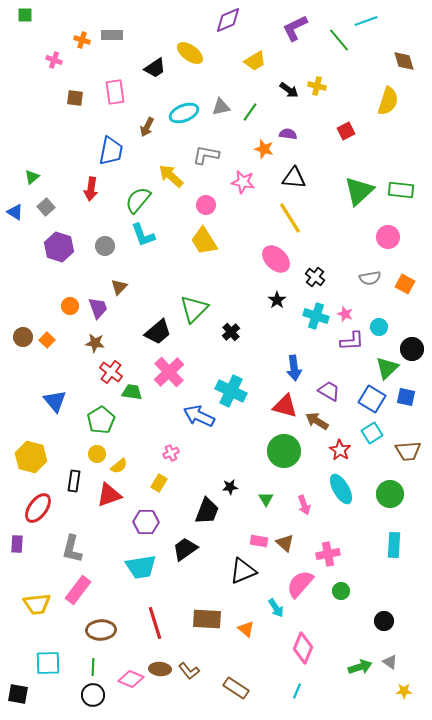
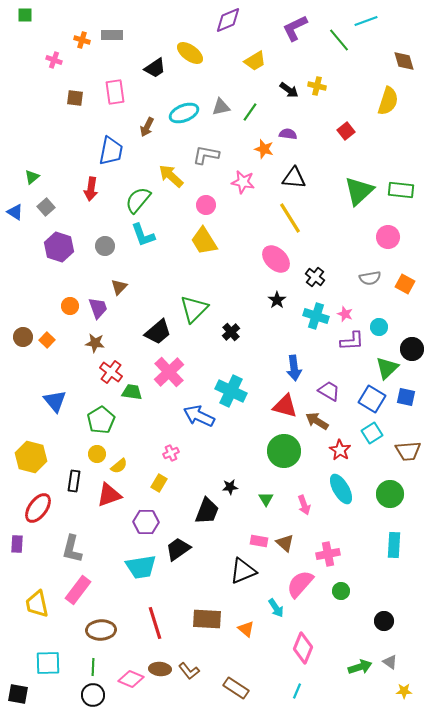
red square at (346, 131): rotated 12 degrees counterclockwise
black trapezoid at (185, 549): moved 7 px left
yellow trapezoid at (37, 604): rotated 84 degrees clockwise
